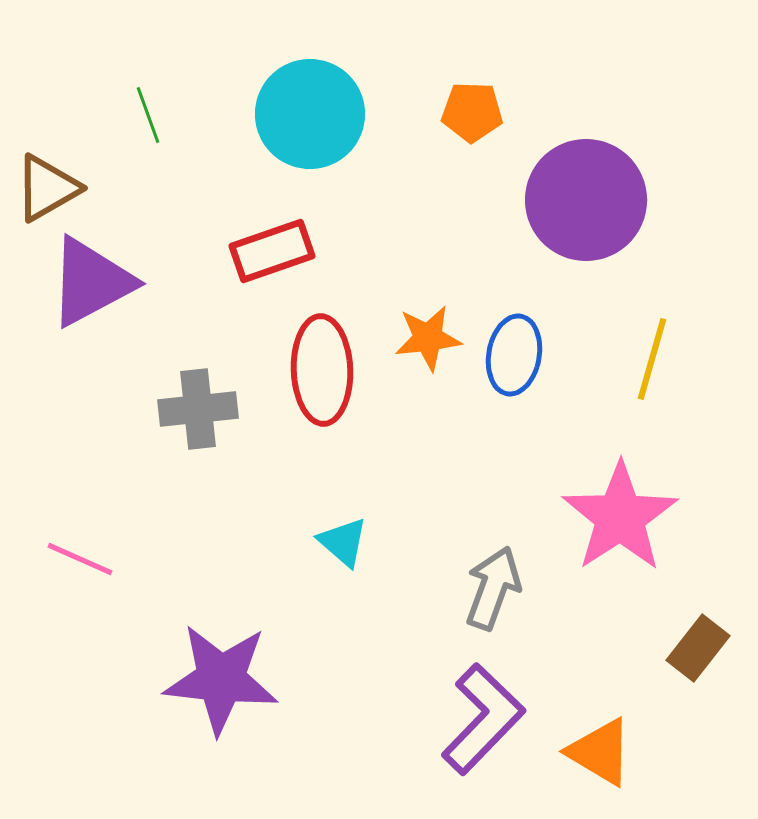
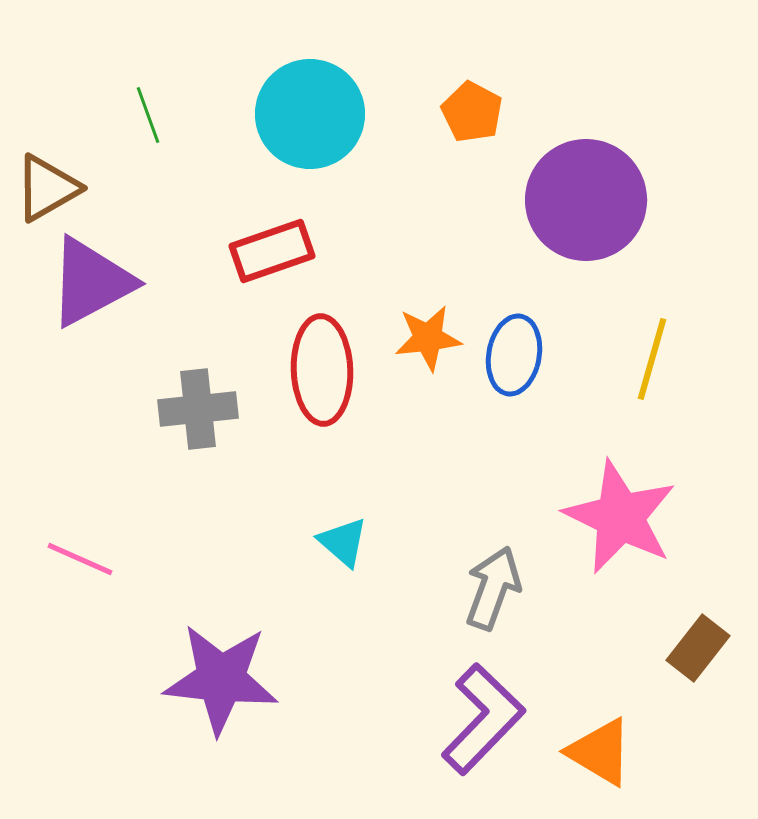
orange pentagon: rotated 26 degrees clockwise
pink star: rotated 13 degrees counterclockwise
